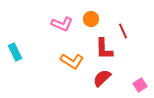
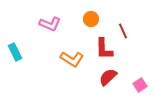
pink L-shape: moved 12 px left
orange L-shape: moved 2 px up
red semicircle: moved 6 px right, 1 px up
